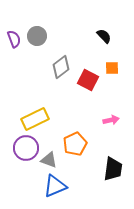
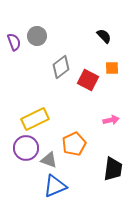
purple semicircle: moved 3 px down
orange pentagon: moved 1 px left
